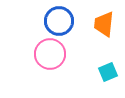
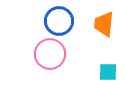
cyan square: rotated 24 degrees clockwise
